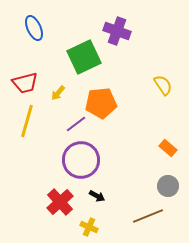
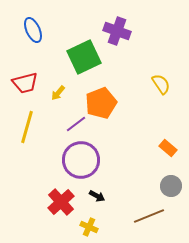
blue ellipse: moved 1 px left, 2 px down
yellow semicircle: moved 2 px left, 1 px up
orange pentagon: rotated 16 degrees counterclockwise
yellow line: moved 6 px down
gray circle: moved 3 px right
red cross: moved 1 px right
brown line: moved 1 px right
